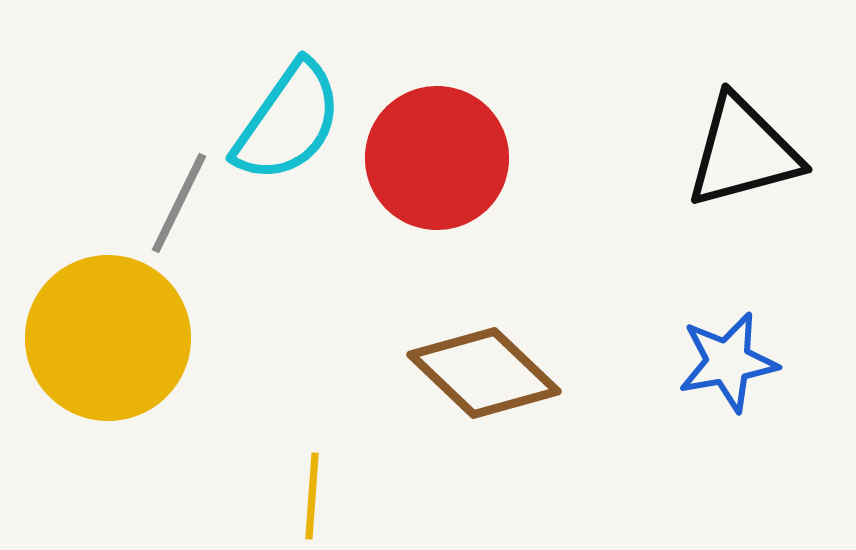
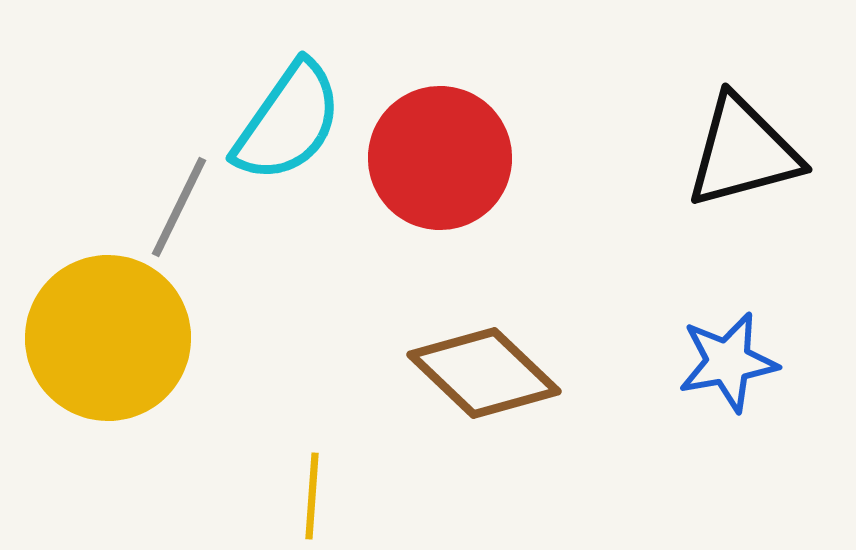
red circle: moved 3 px right
gray line: moved 4 px down
